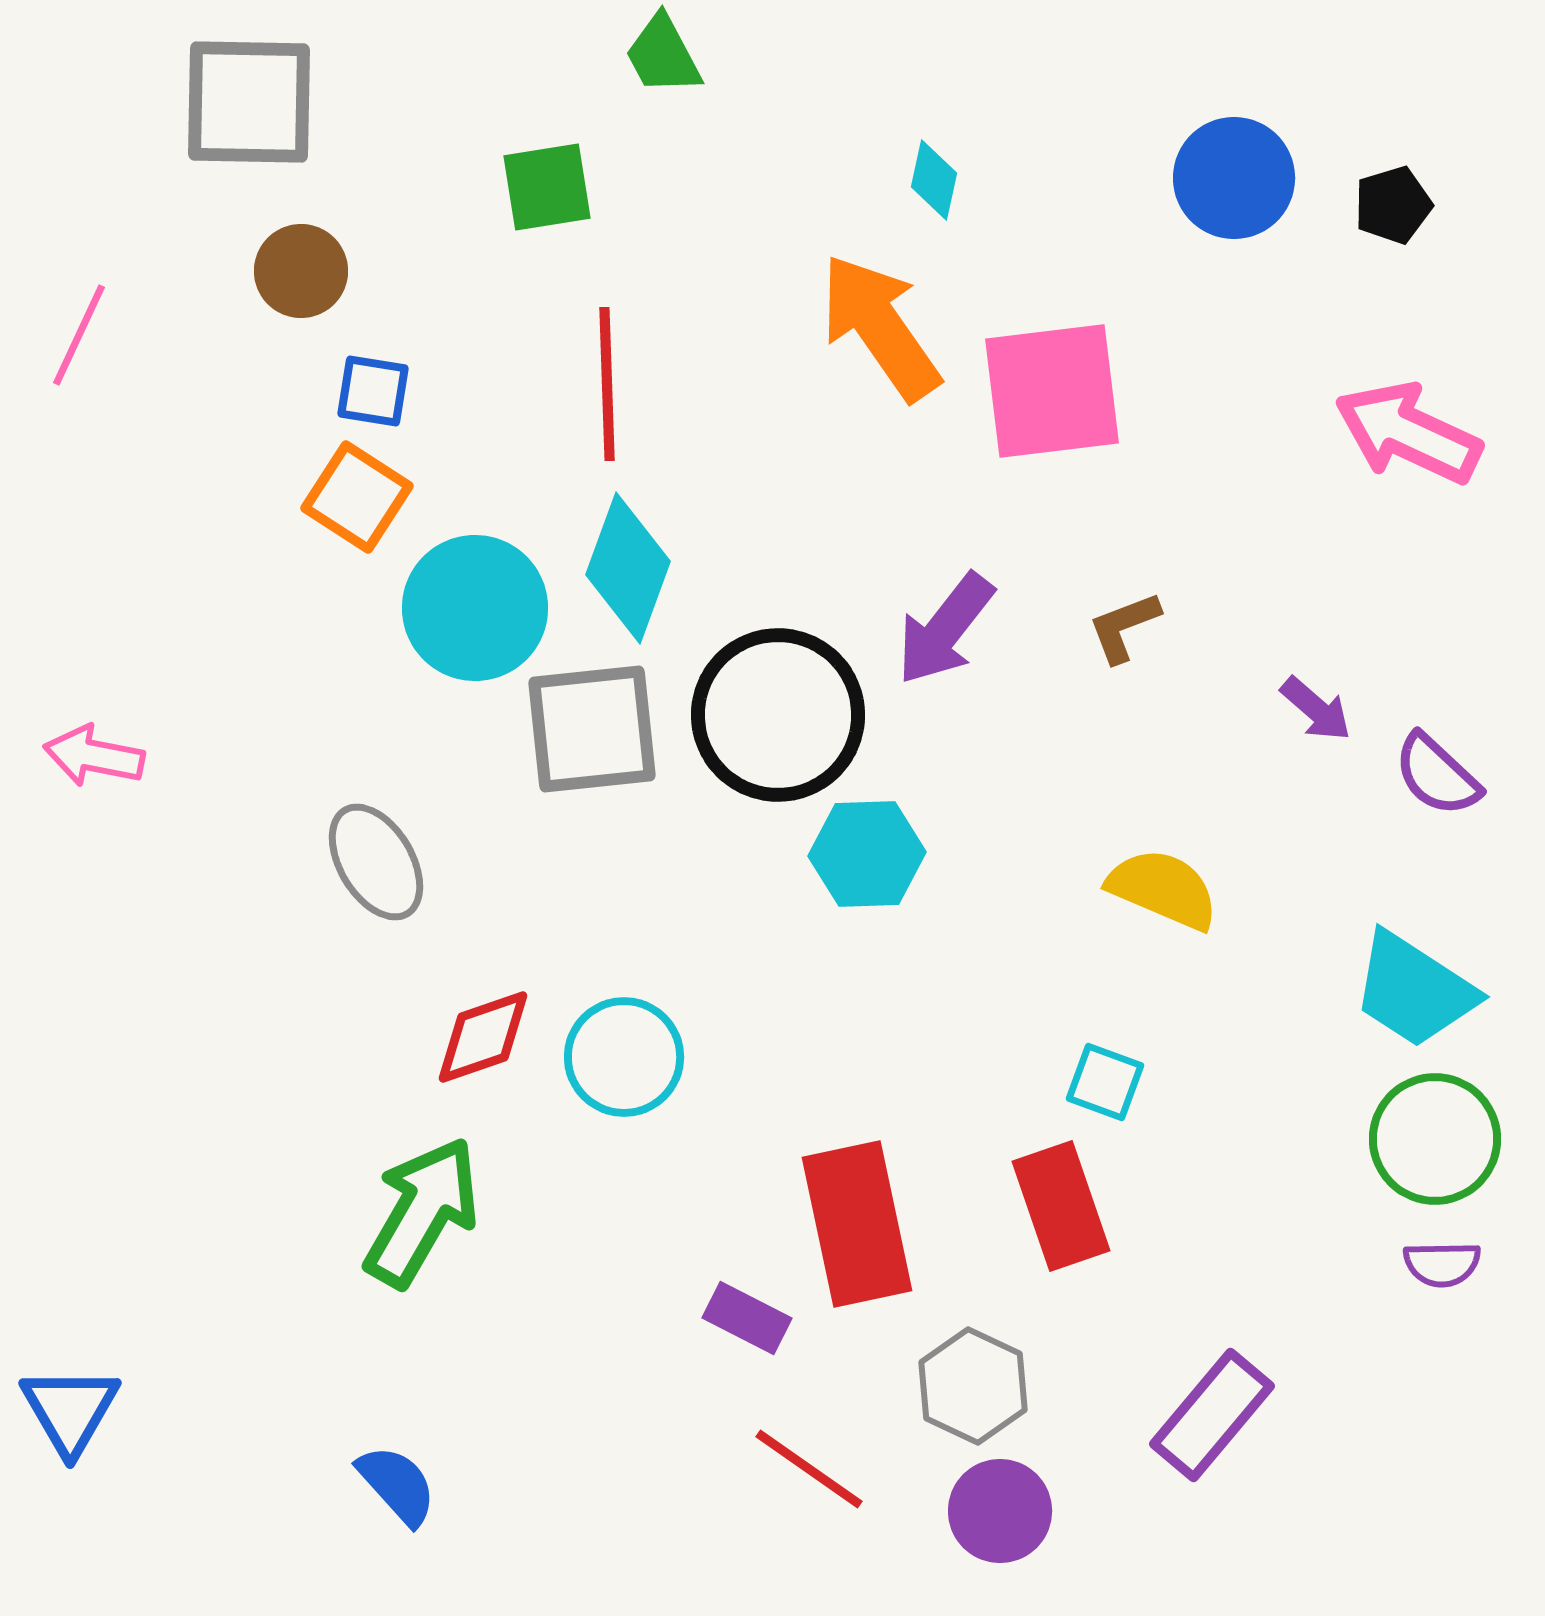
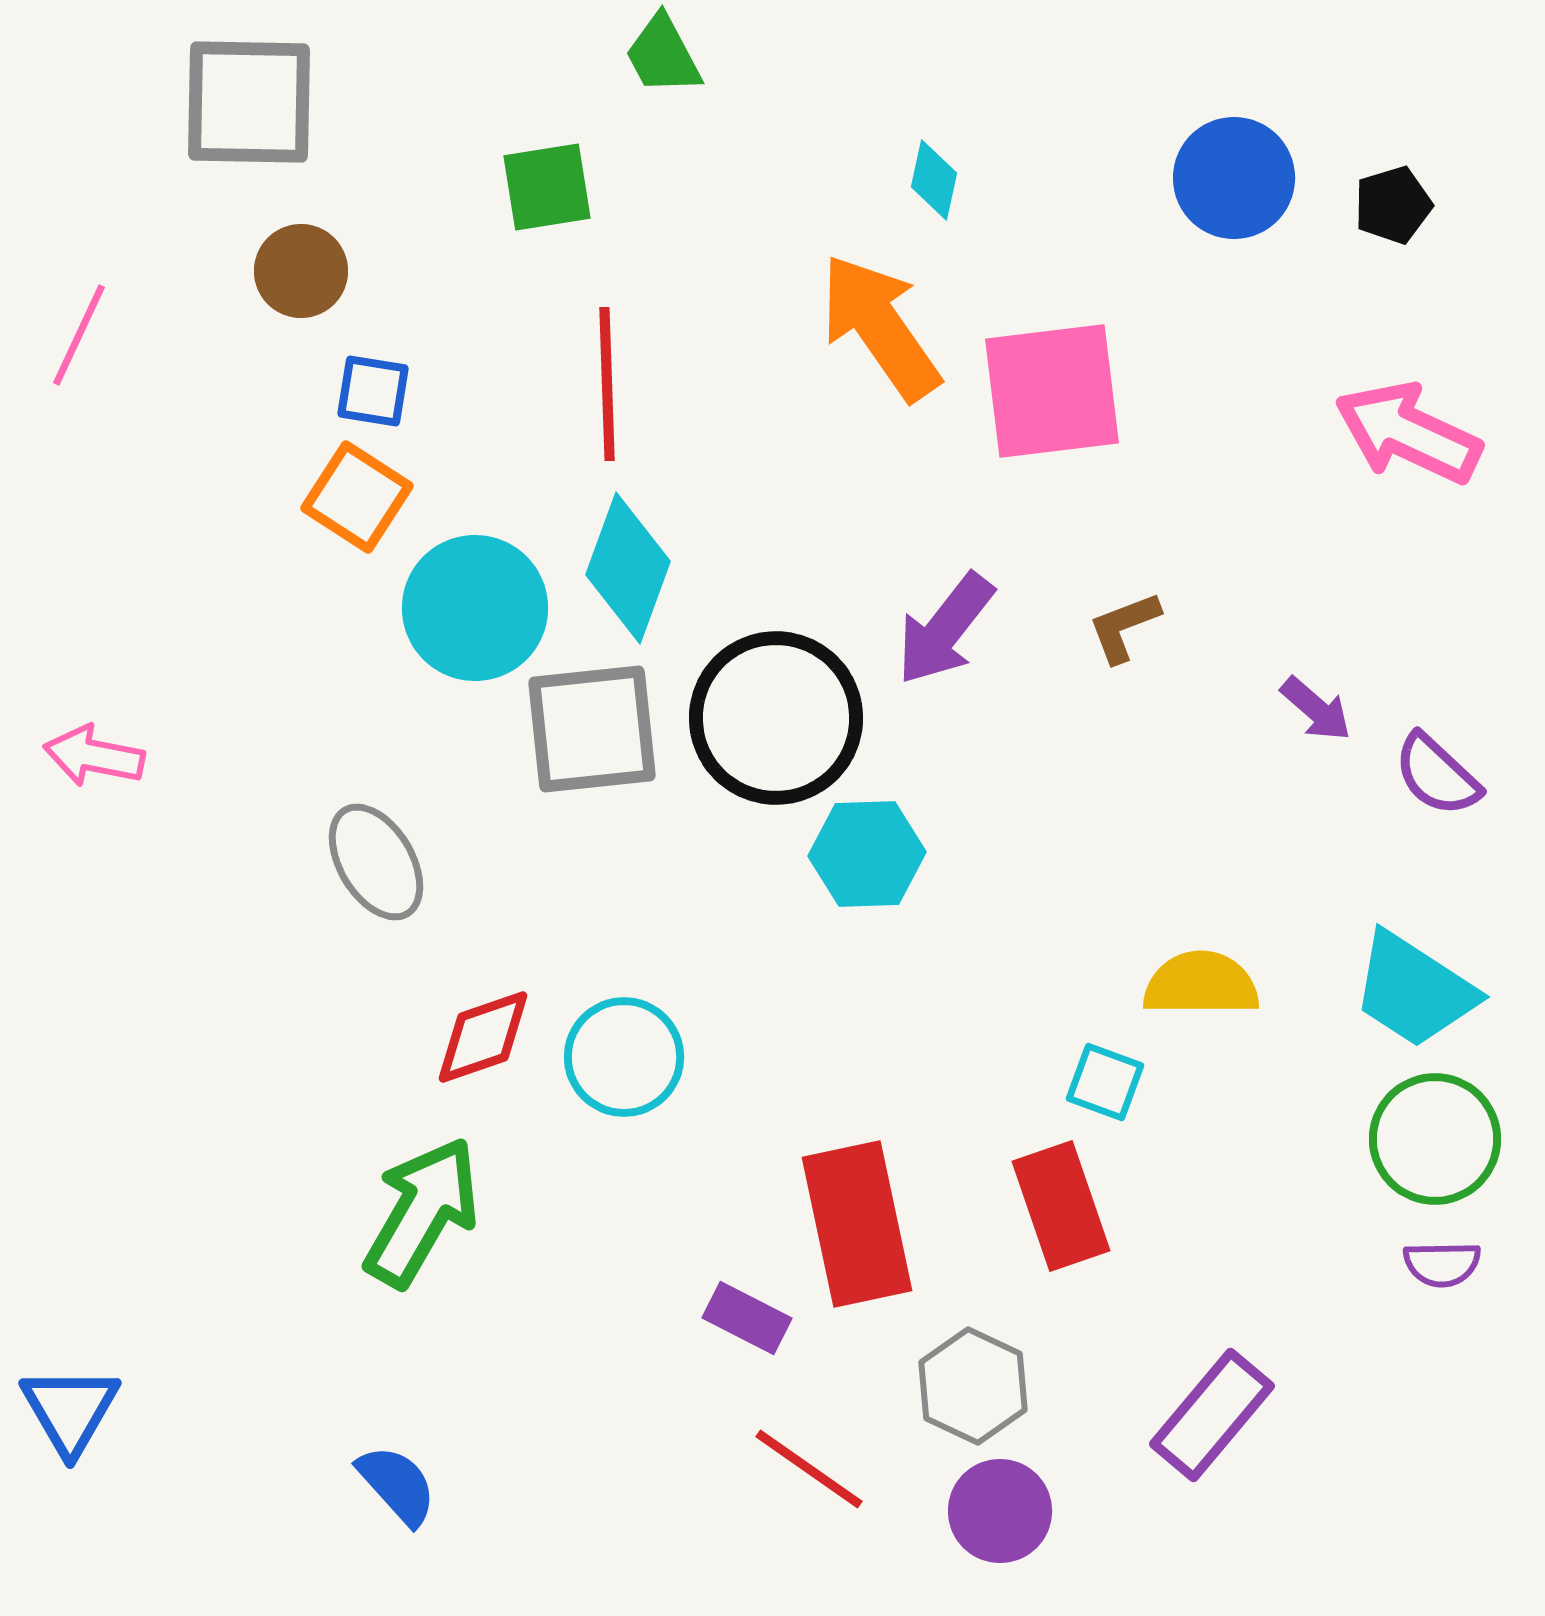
black circle at (778, 715): moved 2 px left, 3 px down
yellow semicircle at (1163, 889): moved 38 px right, 95 px down; rotated 23 degrees counterclockwise
